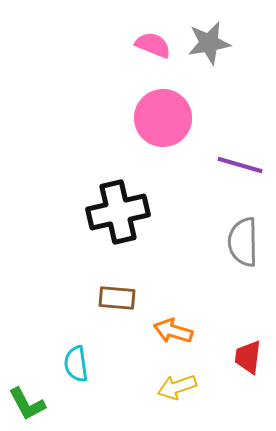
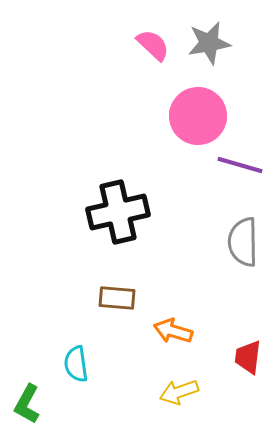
pink semicircle: rotated 21 degrees clockwise
pink circle: moved 35 px right, 2 px up
yellow arrow: moved 2 px right, 5 px down
green L-shape: rotated 57 degrees clockwise
